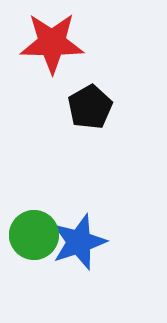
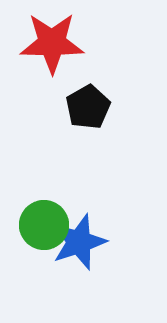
black pentagon: moved 2 px left
green circle: moved 10 px right, 10 px up
